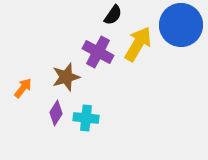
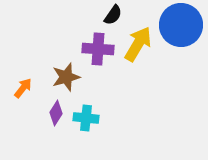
purple cross: moved 3 px up; rotated 24 degrees counterclockwise
